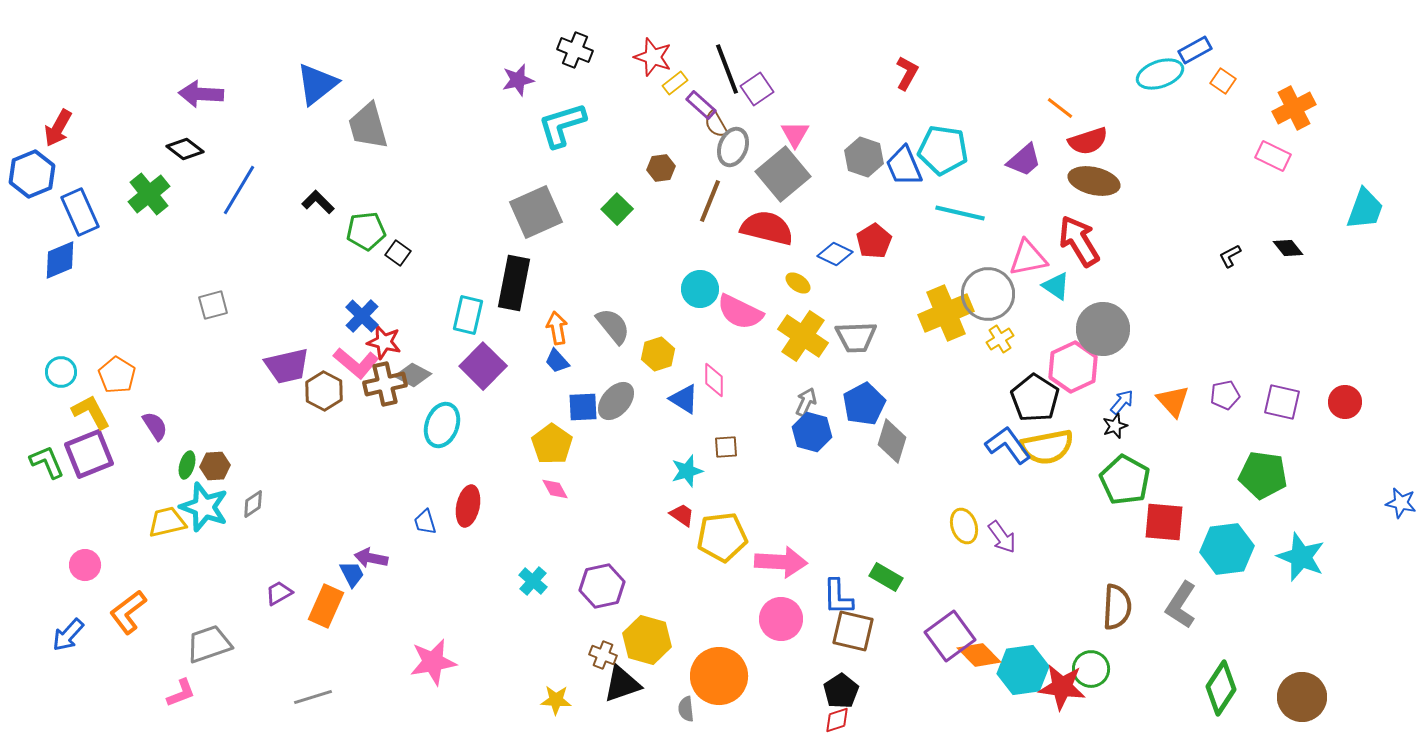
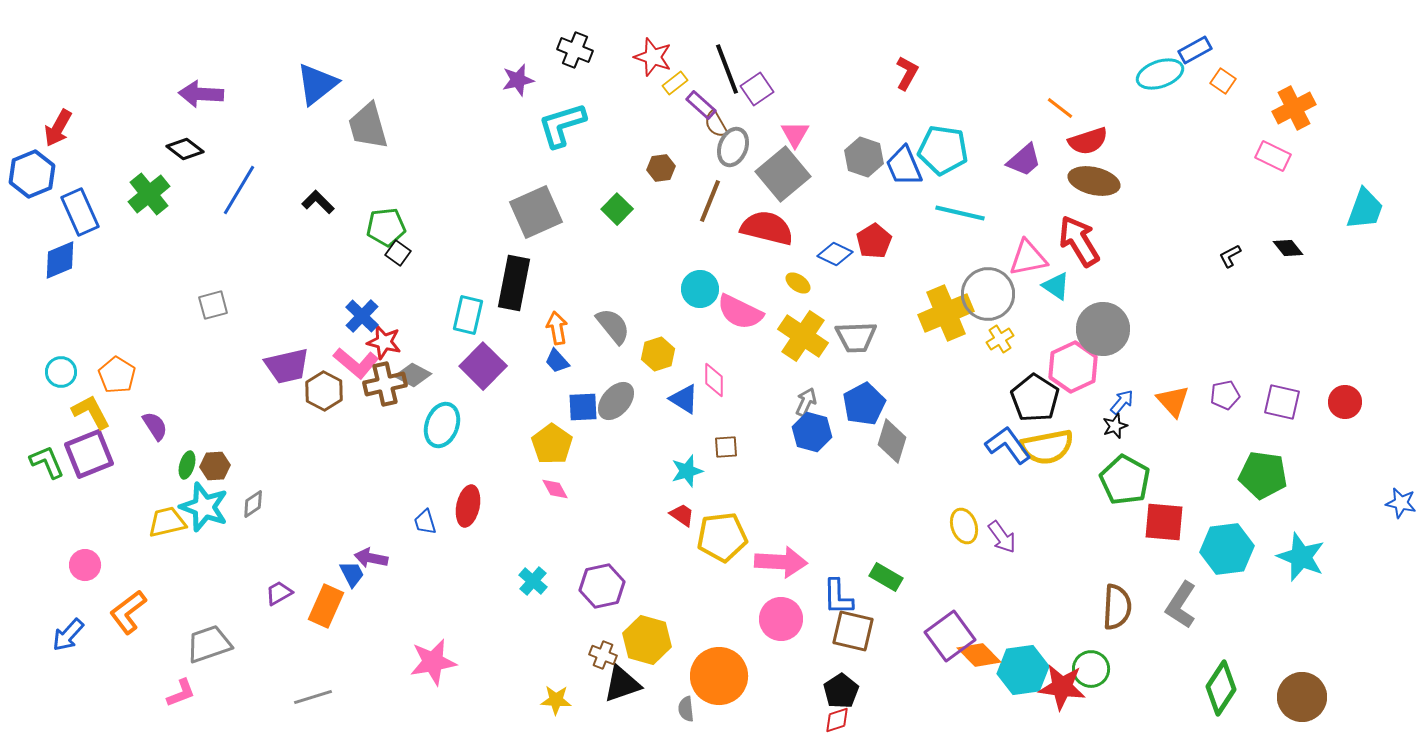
green pentagon at (366, 231): moved 20 px right, 4 px up
